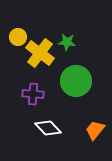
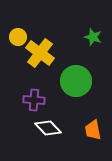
green star: moved 26 px right, 5 px up; rotated 12 degrees clockwise
purple cross: moved 1 px right, 6 px down
orange trapezoid: moved 2 px left; rotated 50 degrees counterclockwise
